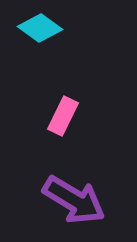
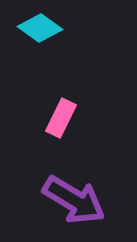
pink rectangle: moved 2 px left, 2 px down
